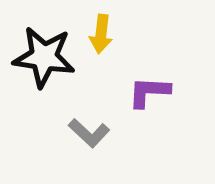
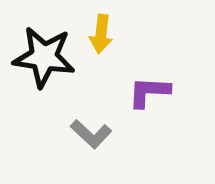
gray L-shape: moved 2 px right, 1 px down
